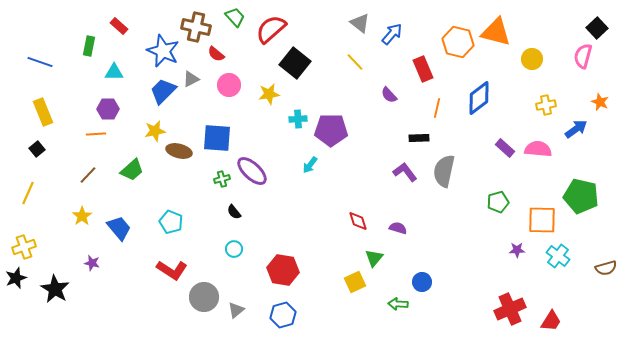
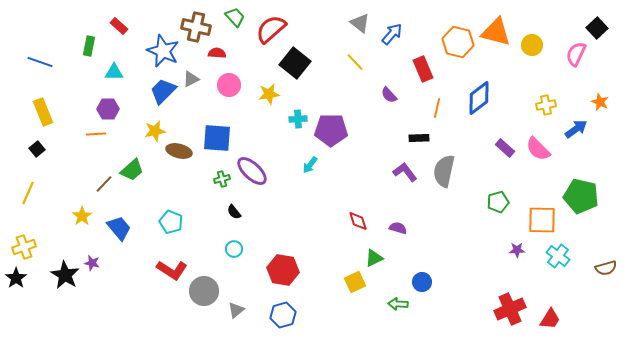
red semicircle at (216, 54): moved 1 px right, 1 px up; rotated 144 degrees clockwise
pink semicircle at (583, 56): moved 7 px left, 2 px up; rotated 10 degrees clockwise
yellow circle at (532, 59): moved 14 px up
pink semicircle at (538, 149): rotated 140 degrees counterclockwise
brown line at (88, 175): moved 16 px right, 9 px down
green triangle at (374, 258): rotated 24 degrees clockwise
black star at (16, 278): rotated 15 degrees counterclockwise
black star at (55, 289): moved 10 px right, 14 px up
gray circle at (204, 297): moved 6 px up
red trapezoid at (551, 321): moved 1 px left, 2 px up
